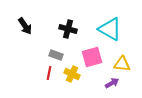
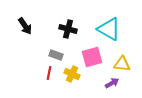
cyan triangle: moved 1 px left
